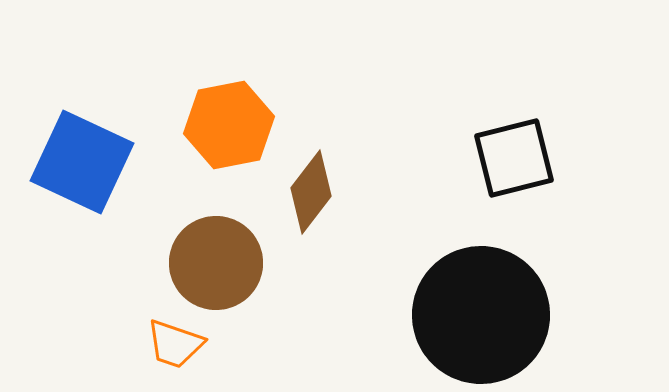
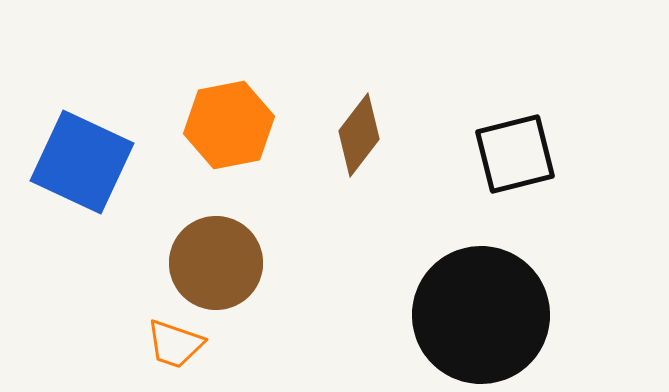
black square: moved 1 px right, 4 px up
brown diamond: moved 48 px right, 57 px up
